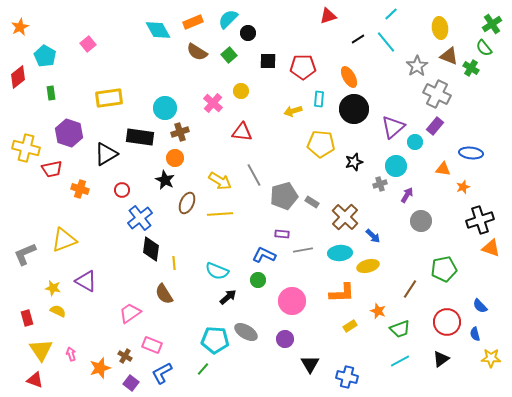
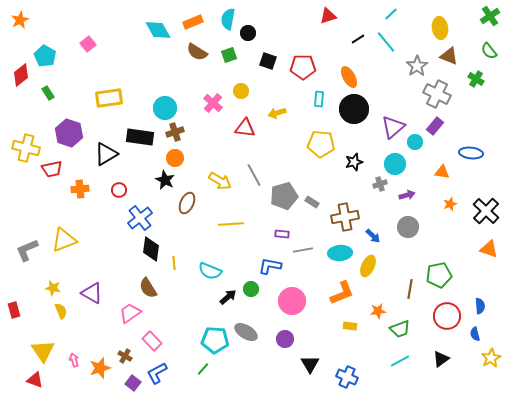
cyan semicircle at (228, 19): rotated 35 degrees counterclockwise
green cross at (492, 24): moved 2 px left, 8 px up
orange star at (20, 27): moved 7 px up
green semicircle at (484, 48): moved 5 px right, 3 px down
green square at (229, 55): rotated 21 degrees clockwise
black square at (268, 61): rotated 18 degrees clockwise
green cross at (471, 68): moved 5 px right, 11 px down
red diamond at (18, 77): moved 3 px right, 2 px up
green rectangle at (51, 93): moved 3 px left; rotated 24 degrees counterclockwise
yellow arrow at (293, 111): moved 16 px left, 2 px down
brown cross at (180, 132): moved 5 px left
red triangle at (242, 132): moved 3 px right, 4 px up
cyan circle at (396, 166): moved 1 px left, 2 px up
orange triangle at (443, 169): moved 1 px left, 3 px down
orange star at (463, 187): moved 13 px left, 17 px down
orange cross at (80, 189): rotated 24 degrees counterclockwise
red circle at (122, 190): moved 3 px left
purple arrow at (407, 195): rotated 42 degrees clockwise
yellow line at (220, 214): moved 11 px right, 10 px down
brown cross at (345, 217): rotated 36 degrees clockwise
black cross at (480, 220): moved 6 px right, 9 px up; rotated 28 degrees counterclockwise
gray circle at (421, 221): moved 13 px left, 6 px down
orange triangle at (491, 248): moved 2 px left, 1 px down
gray L-shape at (25, 254): moved 2 px right, 4 px up
blue L-shape at (264, 255): moved 6 px right, 11 px down; rotated 15 degrees counterclockwise
yellow ellipse at (368, 266): rotated 50 degrees counterclockwise
green pentagon at (444, 269): moved 5 px left, 6 px down
cyan semicircle at (217, 271): moved 7 px left
green circle at (258, 280): moved 7 px left, 9 px down
purple triangle at (86, 281): moved 6 px right, 12 px down
brown line at (410, 289): rotated 24 degrees counterclockwise
orange L-shape at (342, 293): rotated 20 degrees counterclockwise
brown semicircle at (164, 294): moved 16 px left, 6 px up
blue semicircle at (480, 306): rotated 140 degrees counterclockwise
yellow semicircle at (58, 311): moved 3 px right; rotated 42 degrees clockwise
orange star at (378, 311): rotated 28 degrees counterclockwise
red rectangle at (27, 318): moved 13 px left, 8 px up
red circle at (447, 322): moved 6 px up
yellow rectangle at (350, 326): rotated 40 degrees clockwise
pink rectangle at (152, 345): moved 4 px up; rotated 24 degrees clockwise
yellow triangle at (41, 350): moved 2 px right, 1 px down
pink arrow at (71, 354): moved 3 px right, 6 px down
yellow star at (491, 358): rotated 30 degrees counterclockwise
blue L-shape at (162, 373): moved 5 px left
blue cross at (347, 377): rotated 10 degrees clockwise
purple square at (131, 383): moved 2 px right
